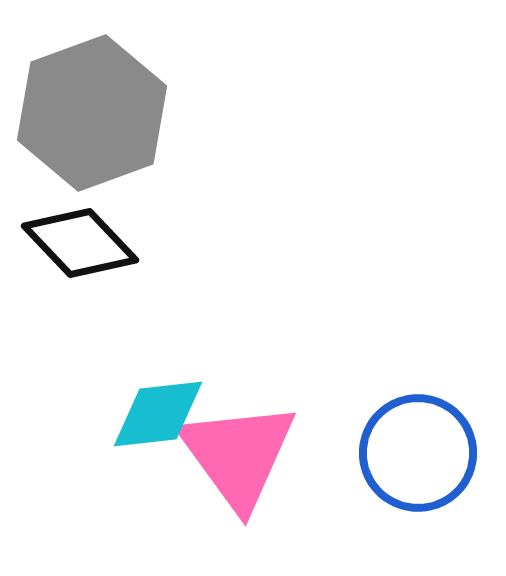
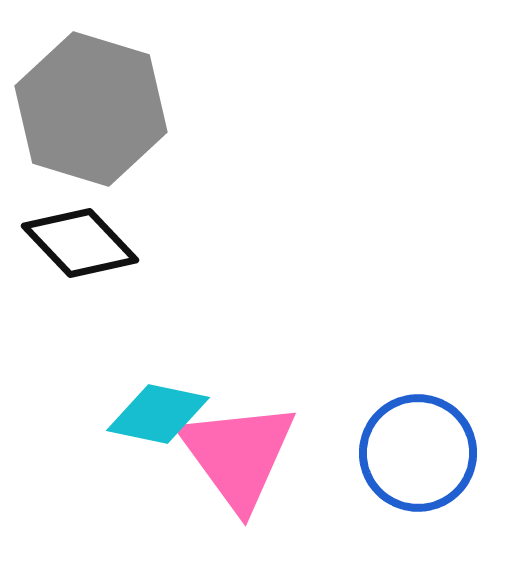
gray hexagon: moved 1 px left, 4 px up; rotated 23 degrees counterclockwise
cyan diamond: rotated 18 degrees clockwise
